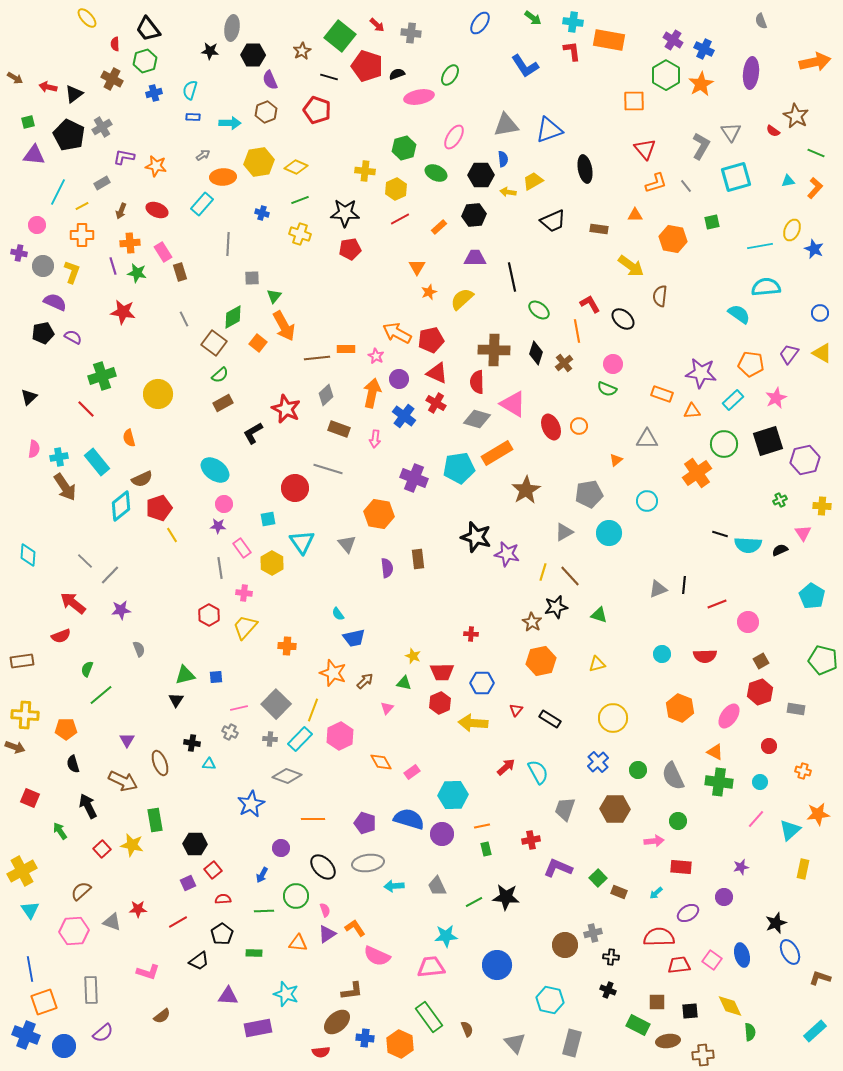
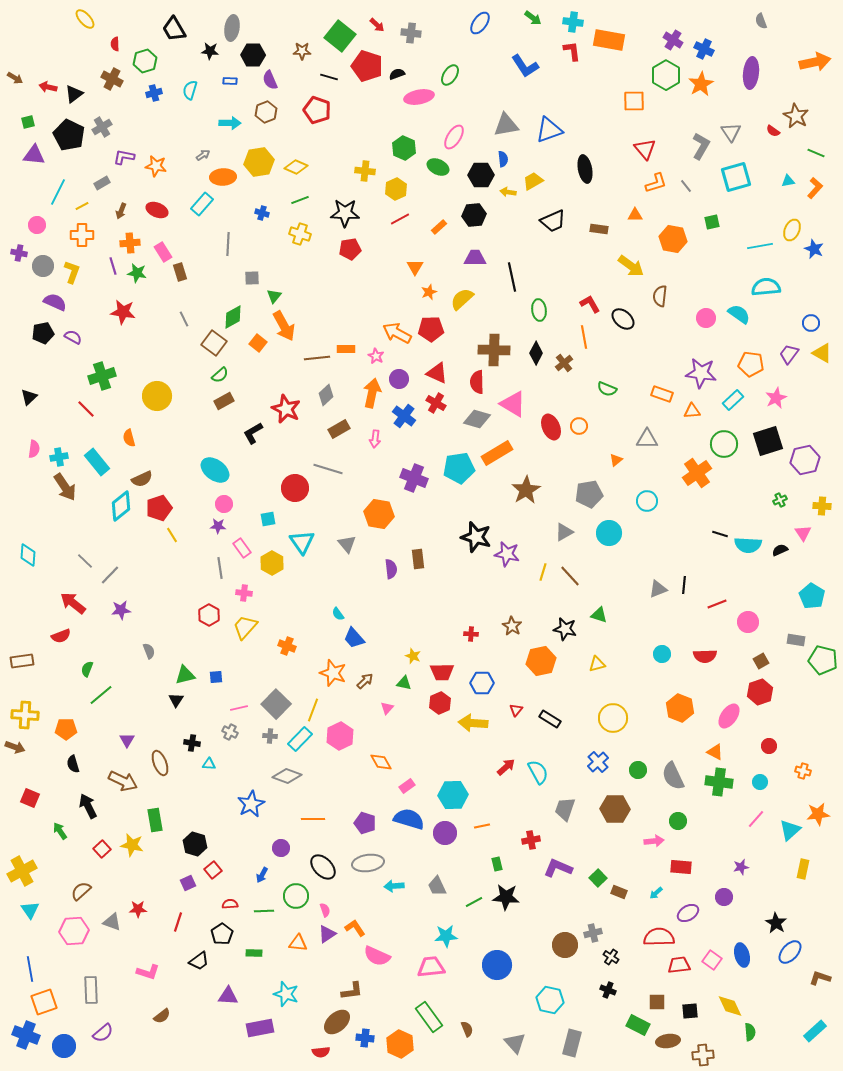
yellow ellipse at (87, 18): moved 2 px left, 1 px down
black trapezoid at (148, 29): moved 26 px right; rotated 8 degrees clockwise
brown star at (302, 51): rotated 30 degrees clockwise
blue rectangle at (193, 117): moved 37 px right, 36 px up
green hexagon at (404, 148): rotated 20 degrees counterclockwise
green ellipse at (436, 173): moved 2 px right, 6 px up
orange triangle at (417, 267): moved 2 px left
green ellipse at (539, 310): rotated 45 degrees clockwise
blue circle at (820, 313): moved 9 px left, 10 px down
orange line at (577, 331): moved 7 px right, 6 px down
red pentagon at (431, 340): moved 11 px up; rotated 10 degrees clockwise
black diamond at (536, 353): rotated 10 degrees clockwise
pink circle at (613, 364): moved 93 px right, 46 px up
yellow circle at (158, 394): moved 1 px left, 2 px down
brown rectangle at (223, 403): moved 1 px right, 2 px up
brown rectangle at (339, 429): rotated 50 degrees counterclockwise
purple semicircle at (387, 568): moved 4 px right, 1 px down
black star at (556, 607): moved 9 px right, 22 px down; rotated 25 degrees clockwise
brown star at (532, 622): moved 20 px left, 4 px down
blue trapezoid at (354, 638): rotated 60 degrees clockwise
orange cross at (287, 646): rotated 18 degrees clockwise
gray semicircle at (139, 649): moved 10 px right, 2 px down
gray rectangle at (796, 709): moved 69 px up
gray cross at (270, 739): moved 3 px up
pink rectangle at (412, 772): moved 5 px left, 14 px down
purple circle at (442, 834): moved 3 px right, 1 px up
black hexagon at (195, 844): rotated 15 degrees clockwise
green rectangle at (486, 849): moved 11 px right, 15 px down
red semicircle at (223, 899): moved 7 px right, 5 px down
red line at (178, 922): rotated 42 degrees counterclockwise
black star at (776, 923): rotated 20 degrees counterclockwise
blue ellipse at (790, 952): rotated 70 degrees clockwise
black cross at (611, 957): rotated 28 degrees clockwise
purple rectangle at (258, 1028): moved 2 px right
